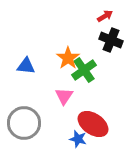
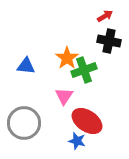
black cross: moved 2 px left, 1 px down; rotated 10 degrees counterclockwise
orange star: moved 1 px left
green cross: rotated 15 degrees clockwise
red ellipse: moved 6 px left, 3 px up
blue star: moved 1 px left, 2 px down
